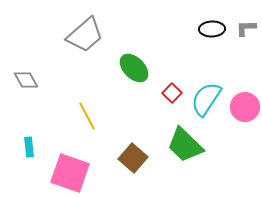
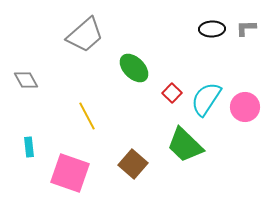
brown square: moved 6 px down
